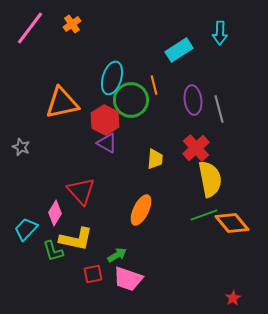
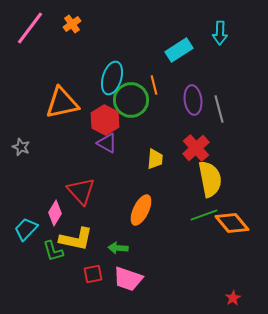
green arrow: moved 1 px right, 7 px up; rotated 144 degrees counterclockwise
